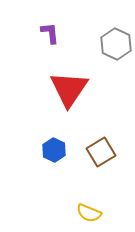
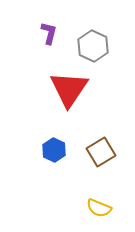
purple L-shape: moved 1 px left; rotated 20 degrees clockwise
gray hexagon: moved 23 px left, 2 px down
yellow semicircle: moved 10 px right, 5 px up
